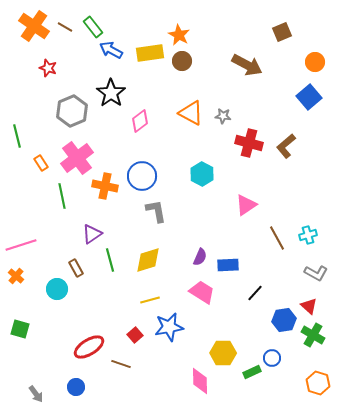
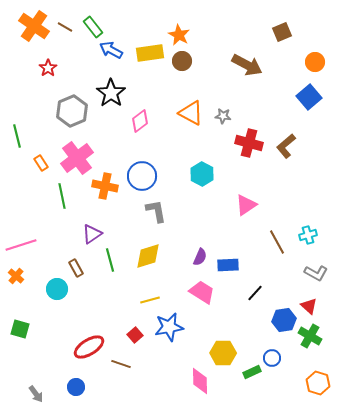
red star at (48, 68): rotated 18 degrees clockwise
brown line at (277, 238): moved 4 px down
yellow diamond at (148, 260): moved 4 px up
green cross at (313, 335): moved 3 px left, 1 px down
